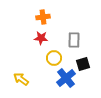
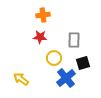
orange cross: moved 2 px up
red star: moved 1 px left, 1 px up
black square: moved 1 px up
